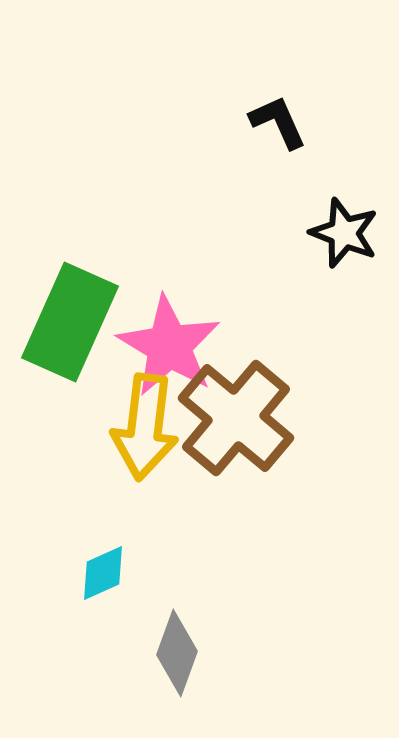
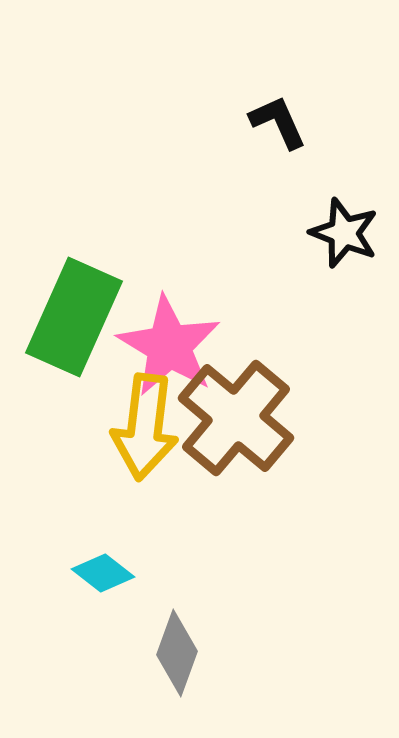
green rectangle: moved 4 px right, 5 px up
cyan diamond: rotated 62 degrees clockwise
